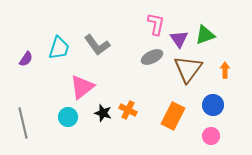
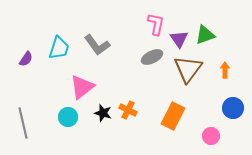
blue circle: moved 20 px right, 3 px down
